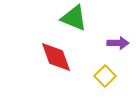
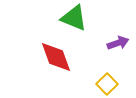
purple arrow: rotated 20 degrees counterclockwise
yellow square: moved 2 px right, 8 px down
